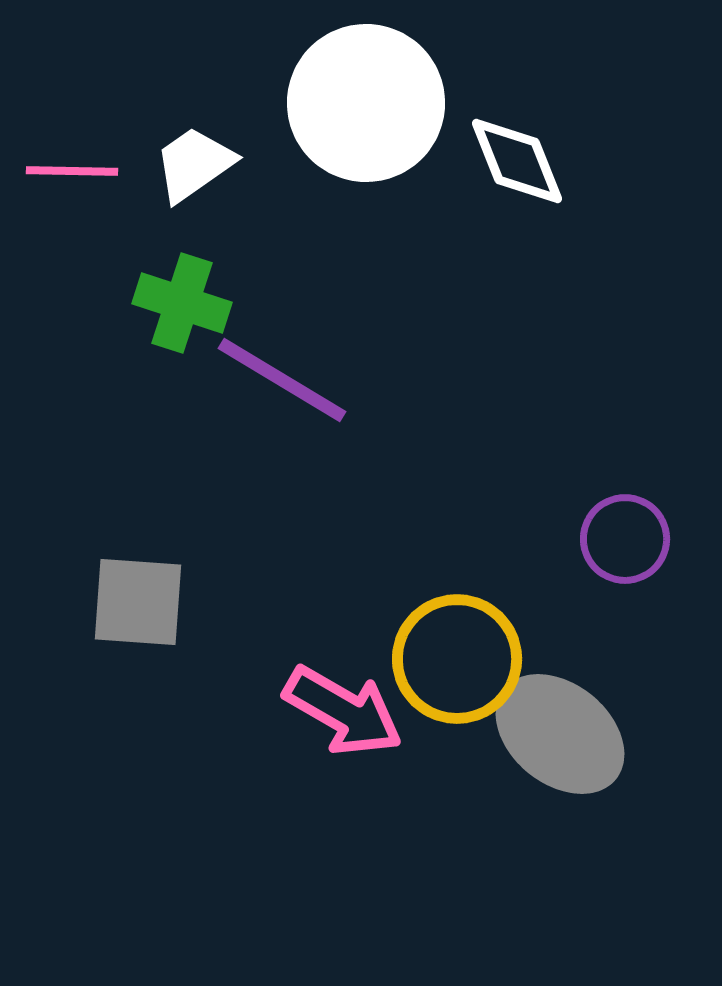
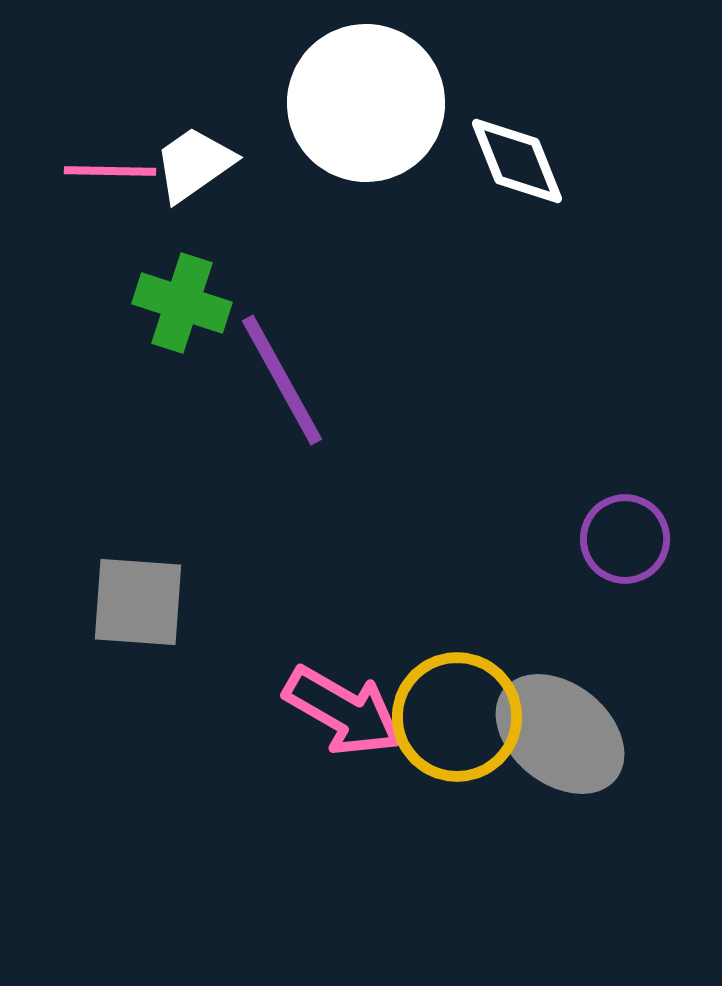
pink line: moved 38 px right
purple line: rotated 30 degrees clockwise
yellow circle: moved 58 px down
